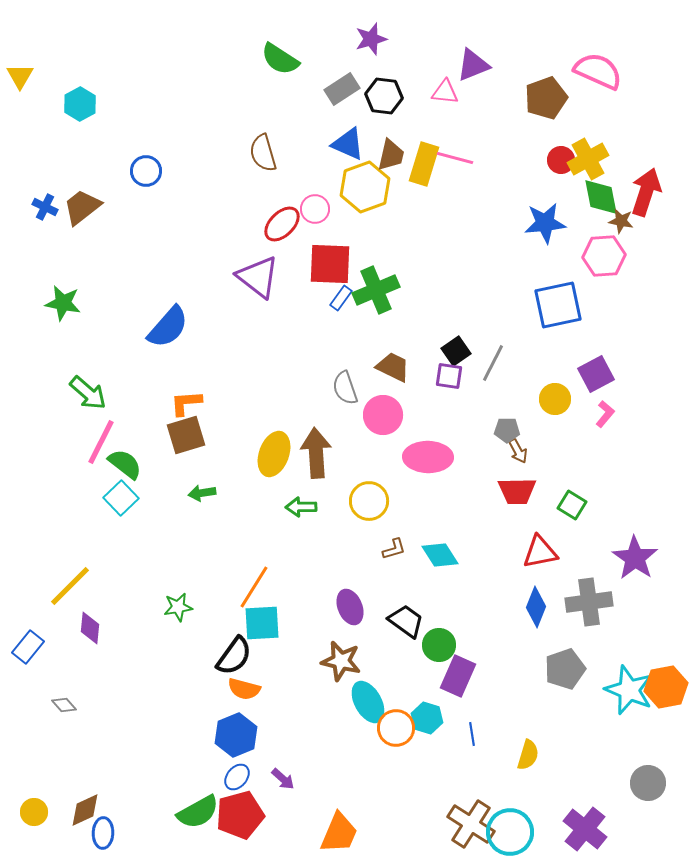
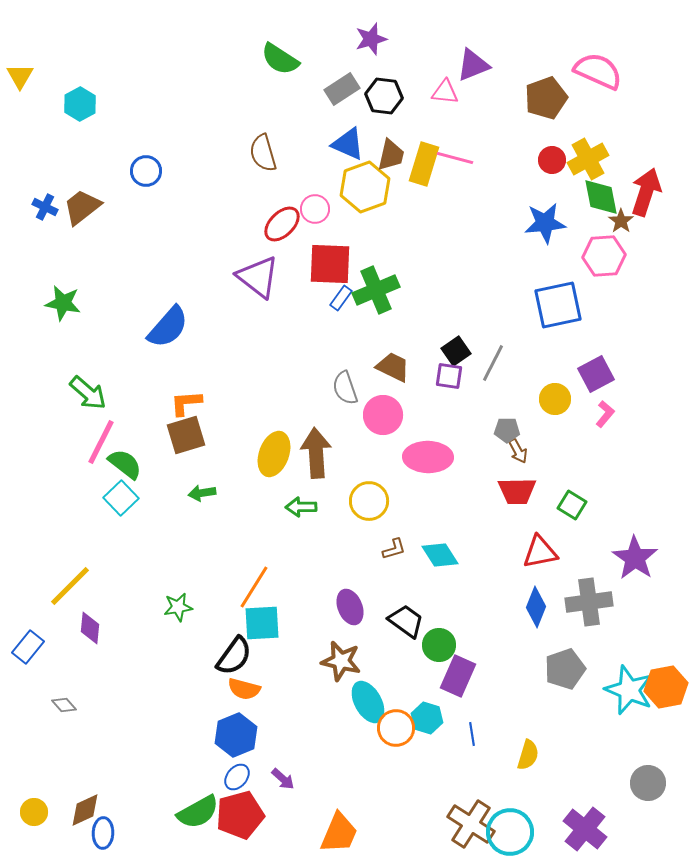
red circle at (561, 160): moved 9 px left
brown star at (621, 221): rotated 25 degrees clockwise
